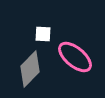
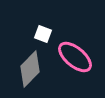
white square: rotated 18 degrees clockwise
